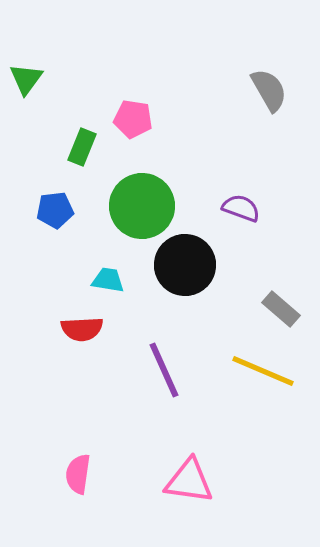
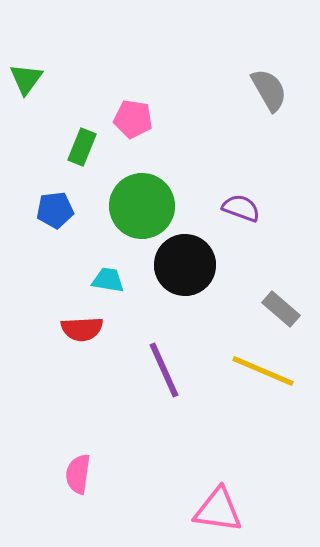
pink triangle: moved 29 px right, 29 px down
